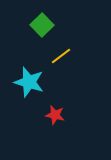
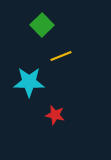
yellow line: rotated 15 degrees clockwise
cyan star: rotated 16 degrees counterclockwise
